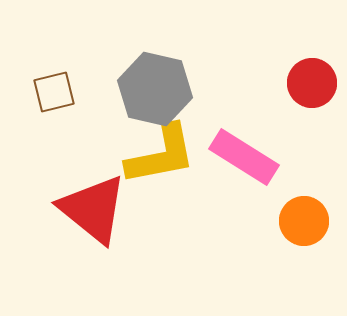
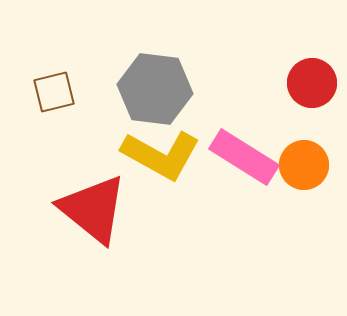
gray hexagon: rotated 6 degrees counterclockwise
yellow L-shape: rotated 40 degrees clockwise
orange circle: moved 56 px up
